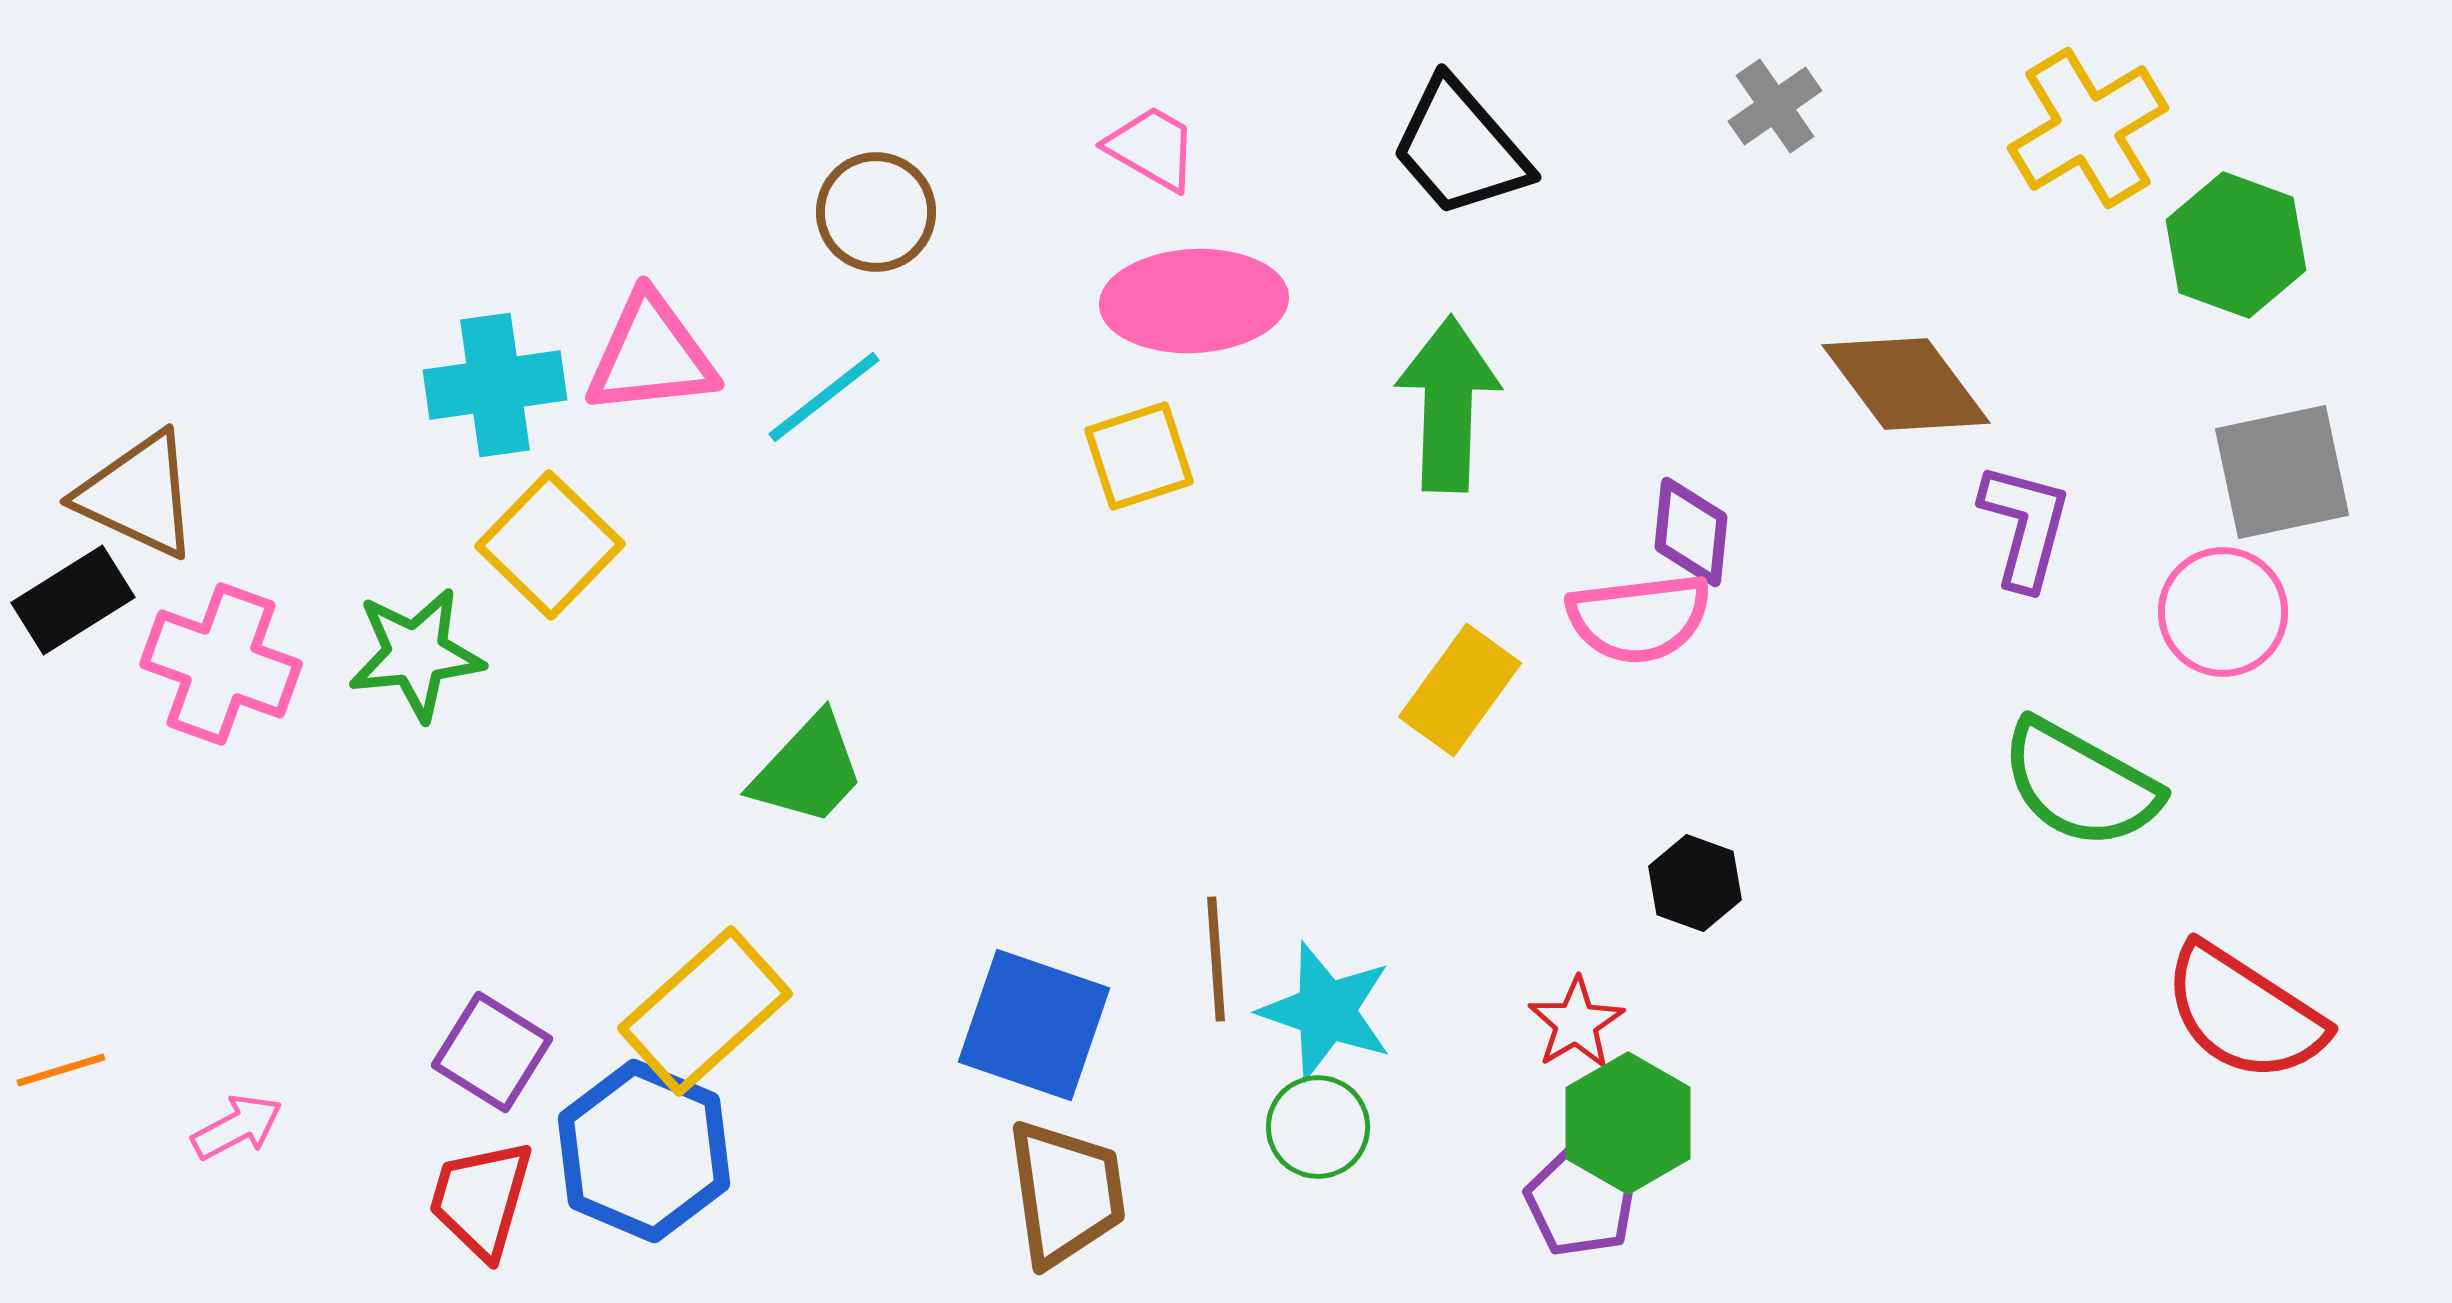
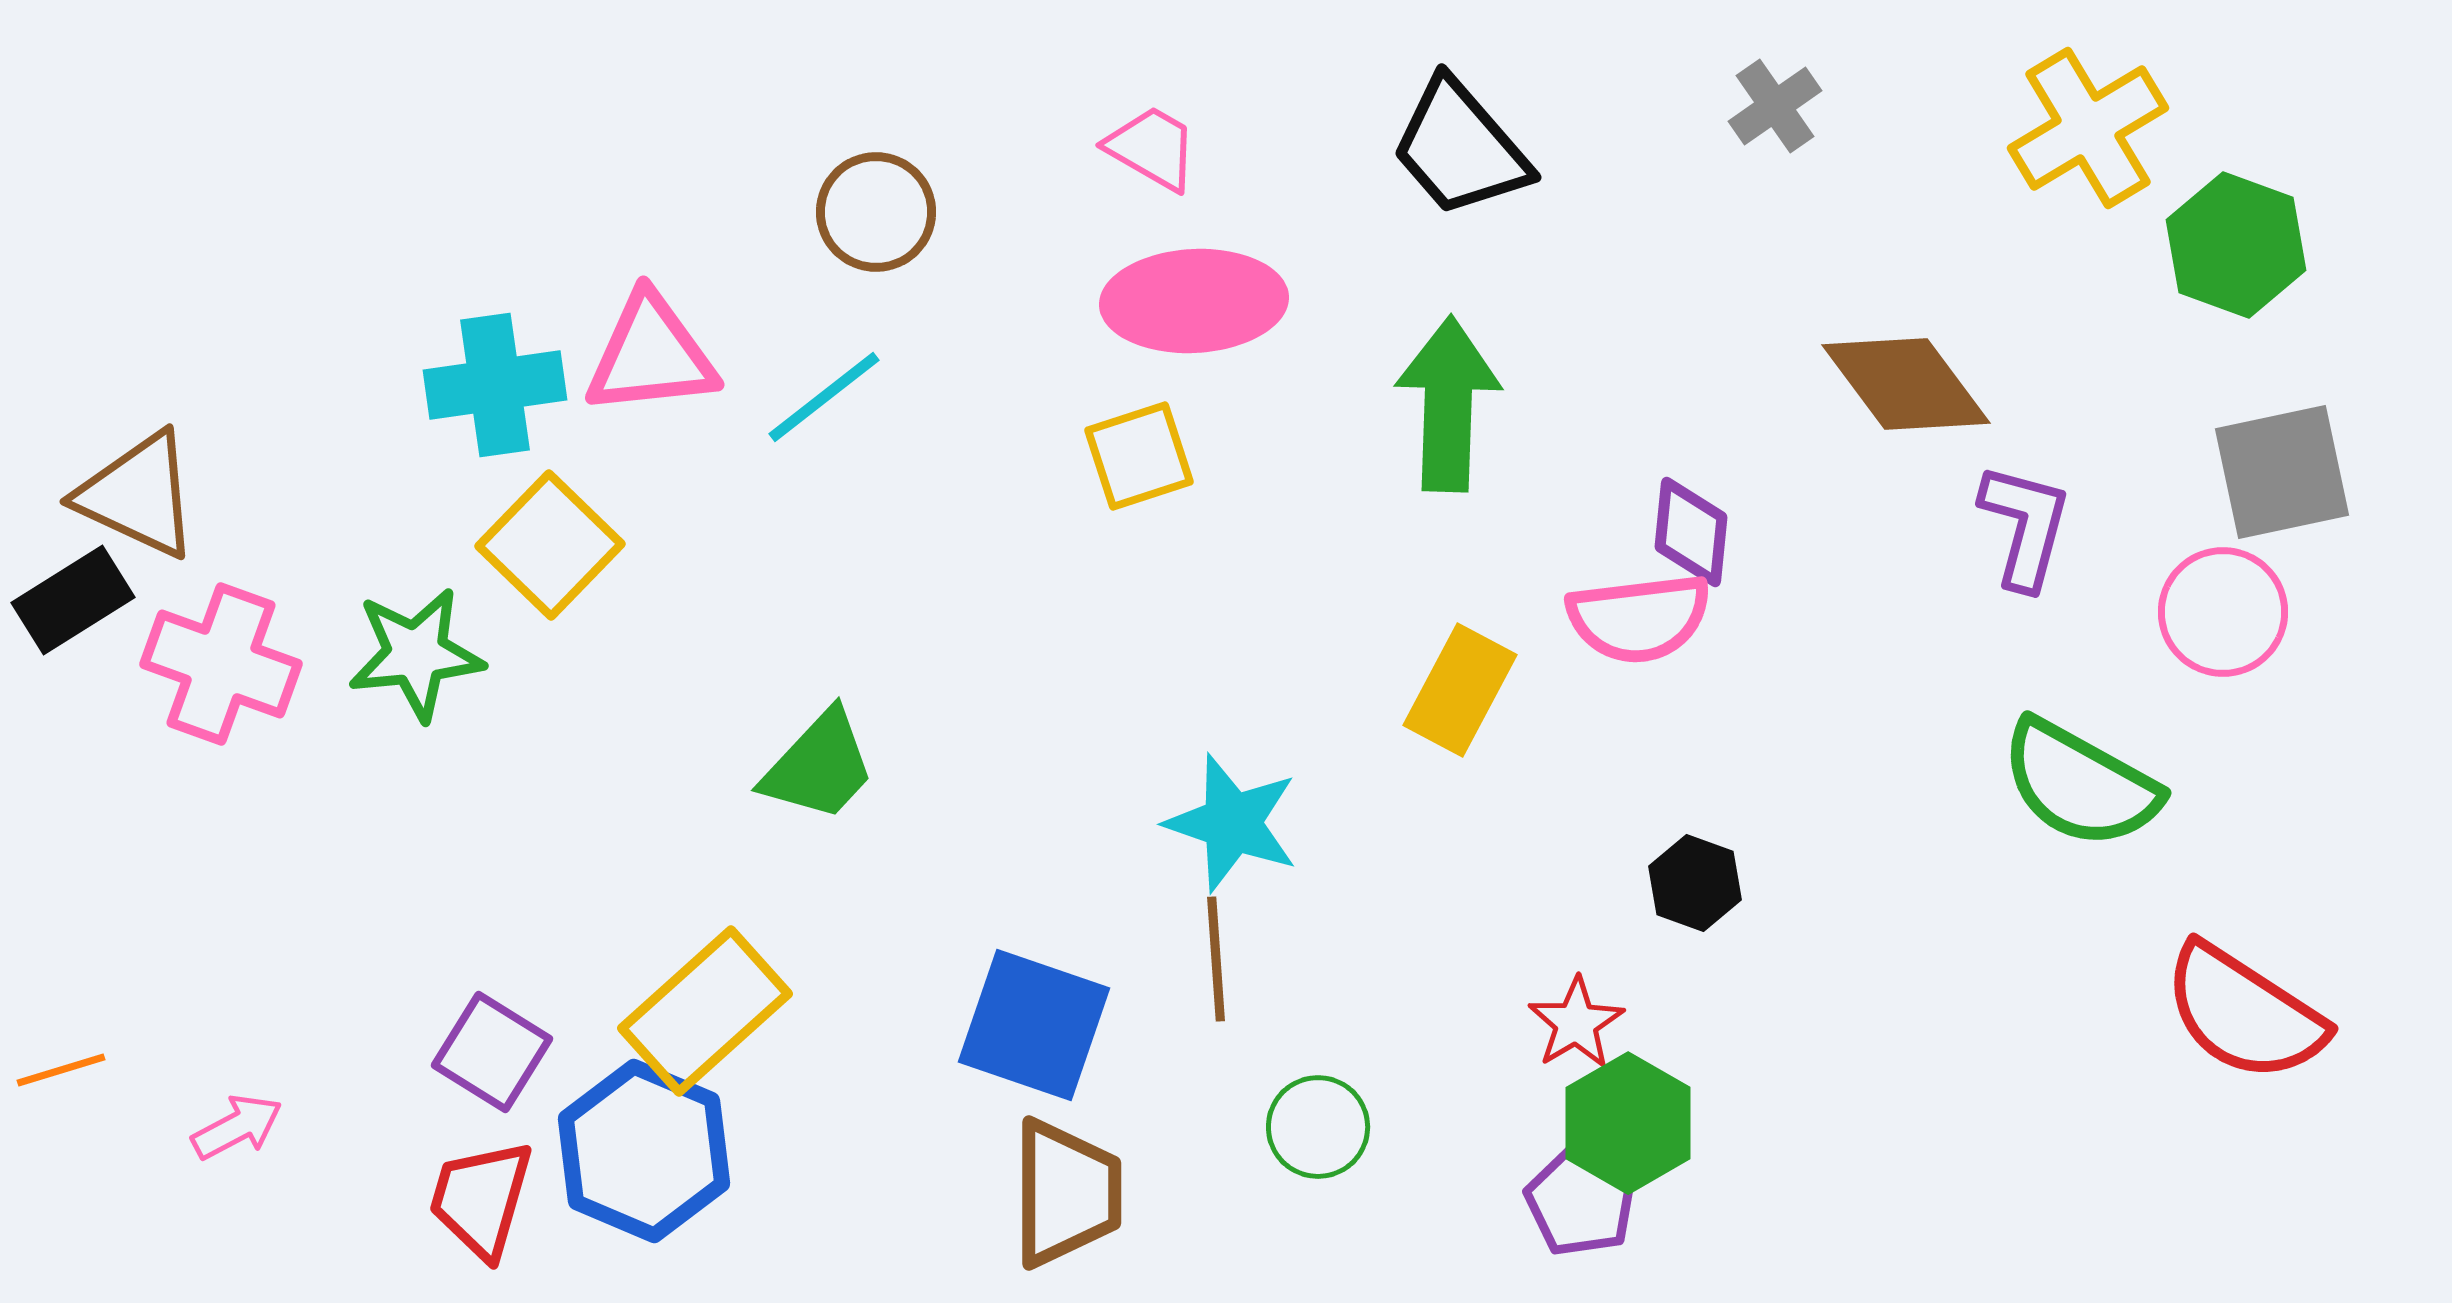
yellow rectangle at (1460, 690): rotated 8 degrees counterclockwise
green trapezoid at (808, 770): moved 11 px right, 4 px up
cyan star at (1326, 1011): moved 94 px left, 188 px up
brown trapezoid at (1066, 1193): rotated 8 degrees clockwise
